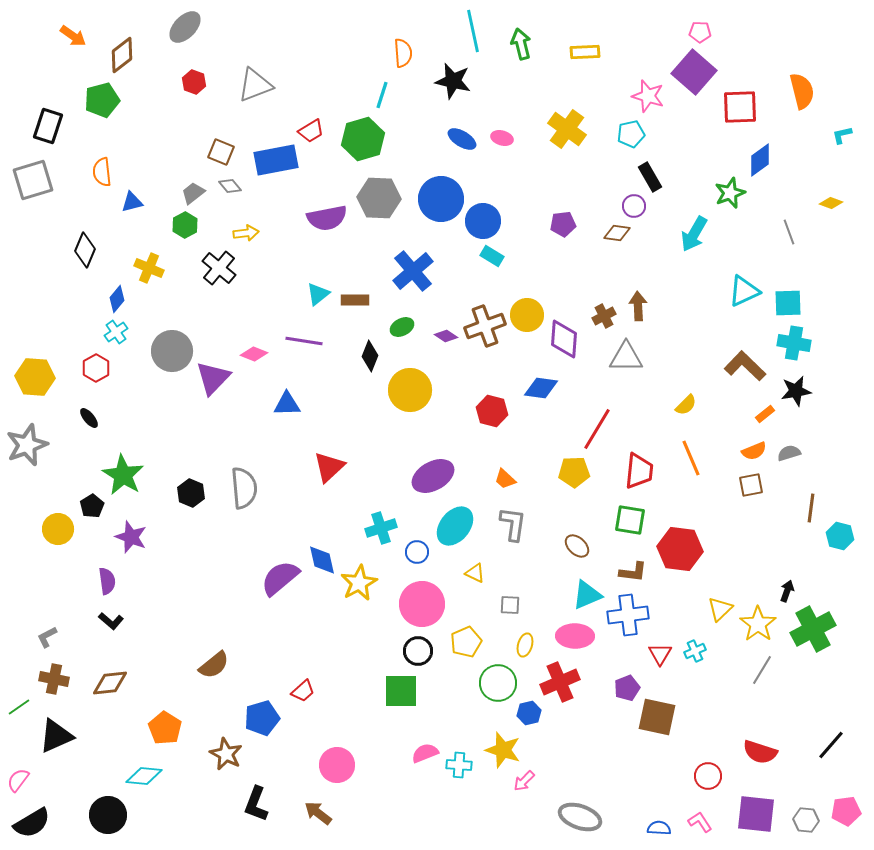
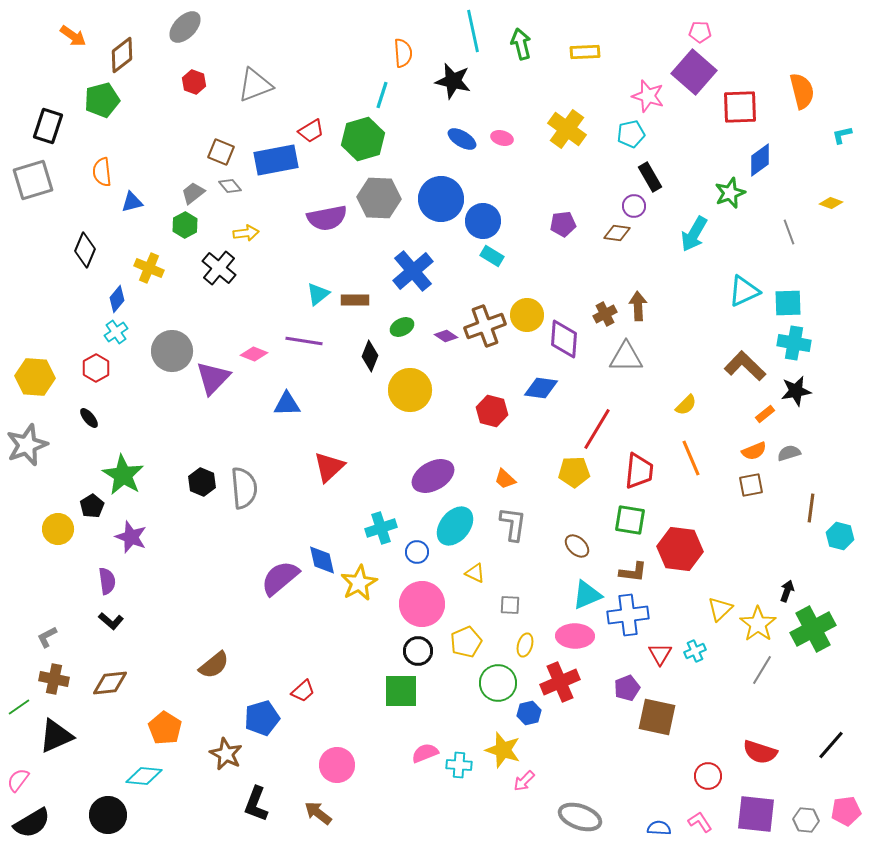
brown cross at (604, 316): moved 1 px right, 2 px up
black hexagon at (191, 493): moved 11 px right, 11 px up
